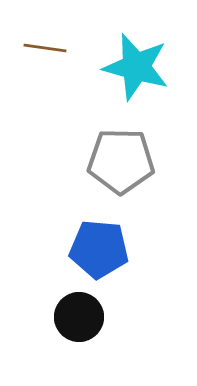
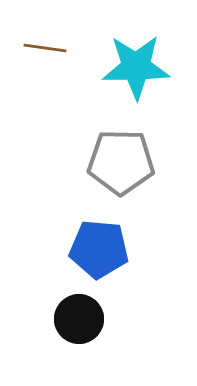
cyan star: rotated 16 degrees counterclockwise
gray pentagon: moved 1 px down
black circle: moved 2 px down
